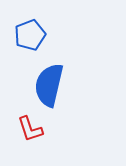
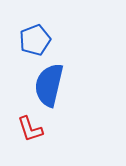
blue pentagon: moved 5 px right, 5 px down
